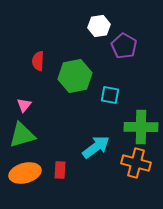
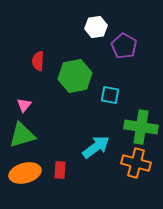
white hexagon: moved 3 px left, 1 px down
green cross: rotated 8 degrees clockwise
